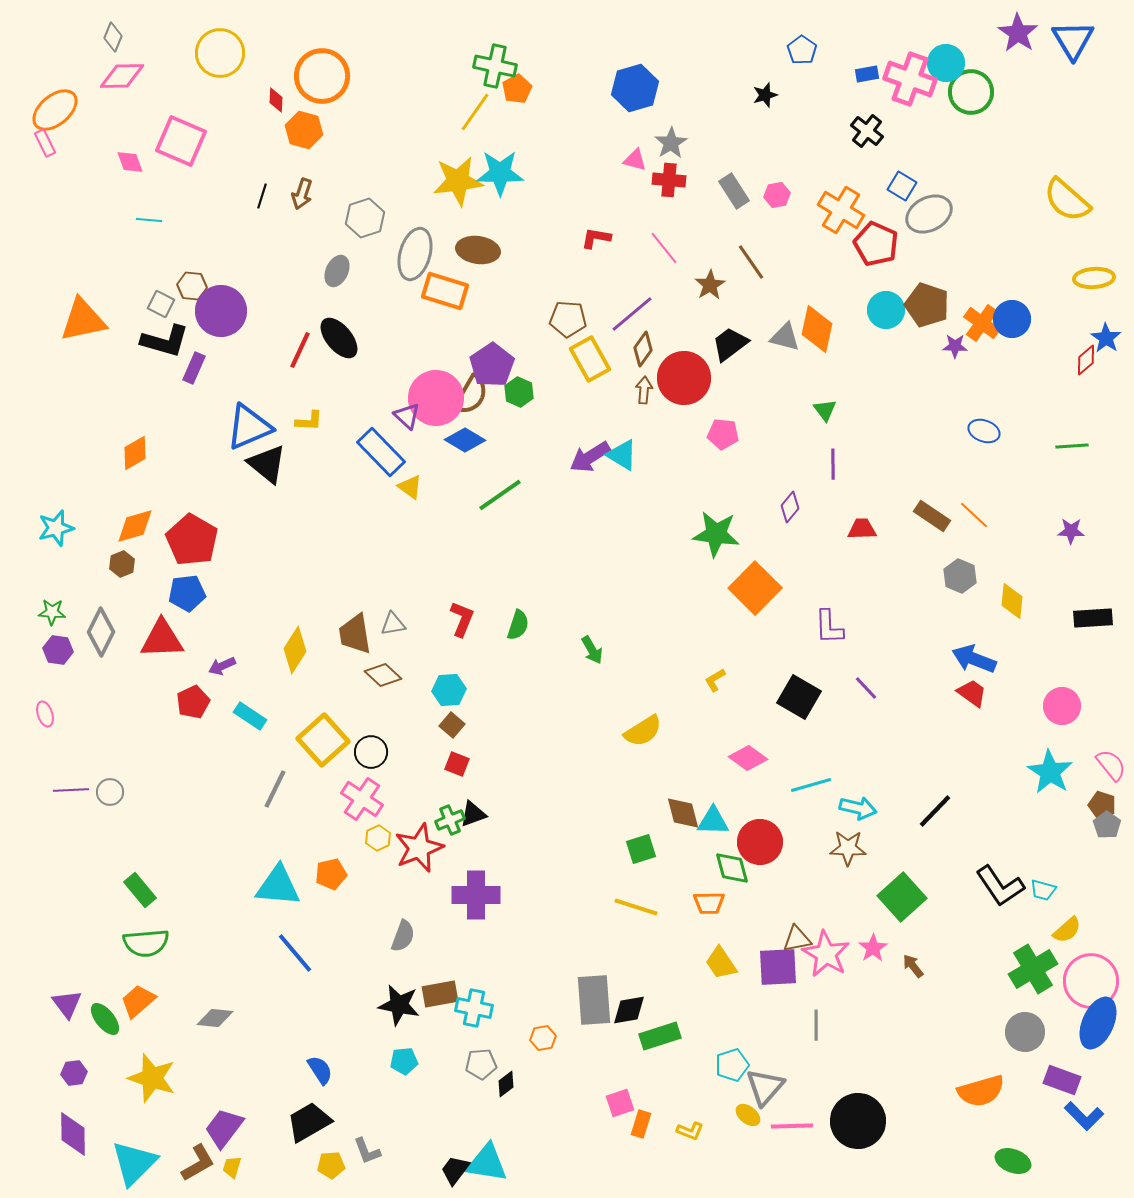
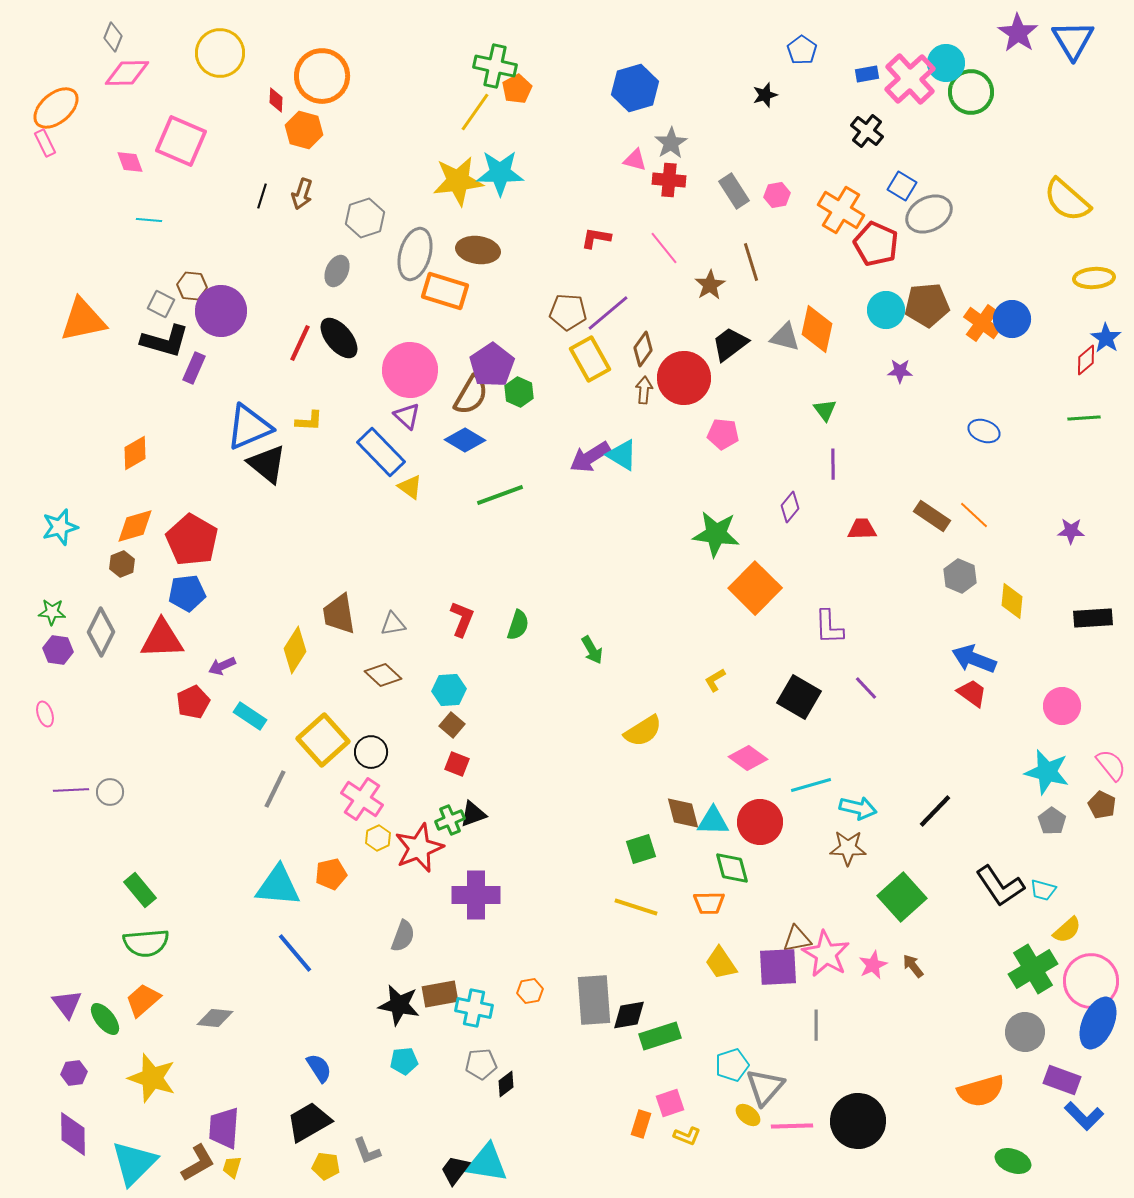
pink diamond at (122, 76): moved 5 px right, 3 px up
pink cross at (910, 79): rotated 27 degrees clockwise
orange ellipse at (55, 110): moved 1 px right, 2 px up
brown line at (751, 262): rotated 18 degrees clockwise
brown pentagon at (927, 305): rotated 24 degrees counterclockwise
purple line at (632, 314): moved 24 px left, 1 px up
brown pentagon at (568, 319): moved 7 px up
purple star at (955, 346): moved 55 px left, 25 px down
red line at (300, 350): moved 7 px up
pink circle at (436, 398): moved 26 px left, 28 px up
green line at (1072, 446): moved 12 px right, 28 px up
green line at (500, 495): rotated 15 degrees clockwise
cyan star at (56, 528): moved 4 px right, 1 px up
brown trapezoid at (355, 634): moved 16 px left, 20 px up
cyan star at (1050, 772): moved 3 px left; rotated 18 degrees counterclockwise
brown pentagon at (1102, 805): rotated 8 degrees clockwise
gray pentagon at (1107, 825): moved 55 px left, 4 px up
red circle at (760, 842): moved 20 px up
pink star at (873, 948): moved 17 px down; rotated 8 degrees clockwise
orange trapezoid at (138, 1001): moved 5 px right, 1 px up
black diamond at (629, 1010): moved 5 px down
orange hexagon at (543, 1038): moved 13 px left, 47 px up
blue semicircle at (320, 1070): moved 1 px left, 2 px up
pink square at (620, 1103): moved 50 px right
purple trapezoid at (224, 1128): rotated 33 degrees counterclockwise
yellow L-shape at (690, 1131): moved 3 px left, 5 px down
yellow pentagon at (331, 1165): moved 5 px left, 1 px down; rotated 12 degrees clockwise
